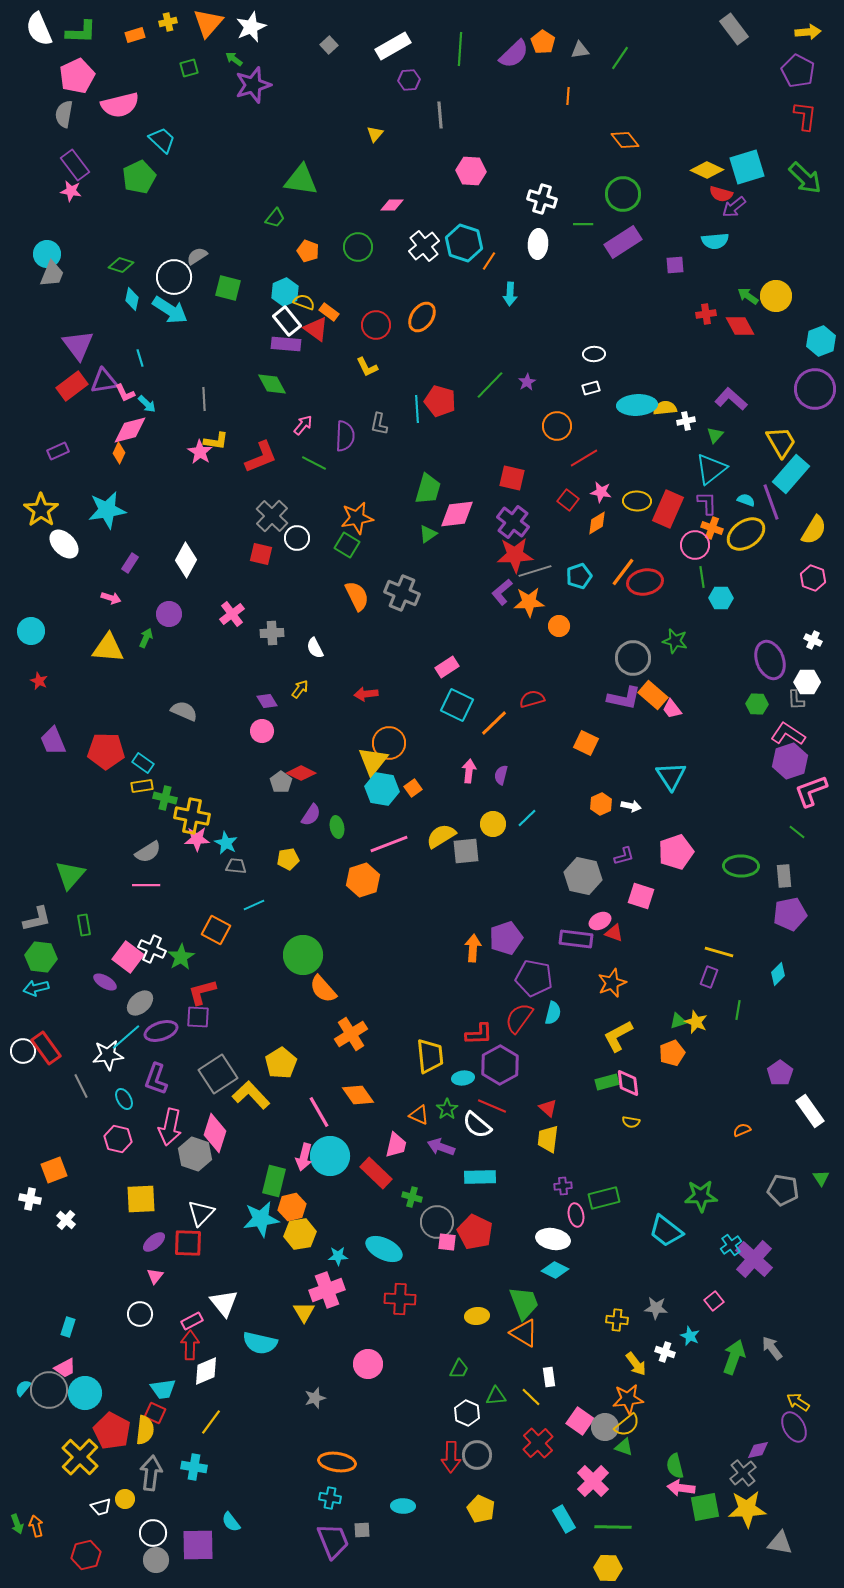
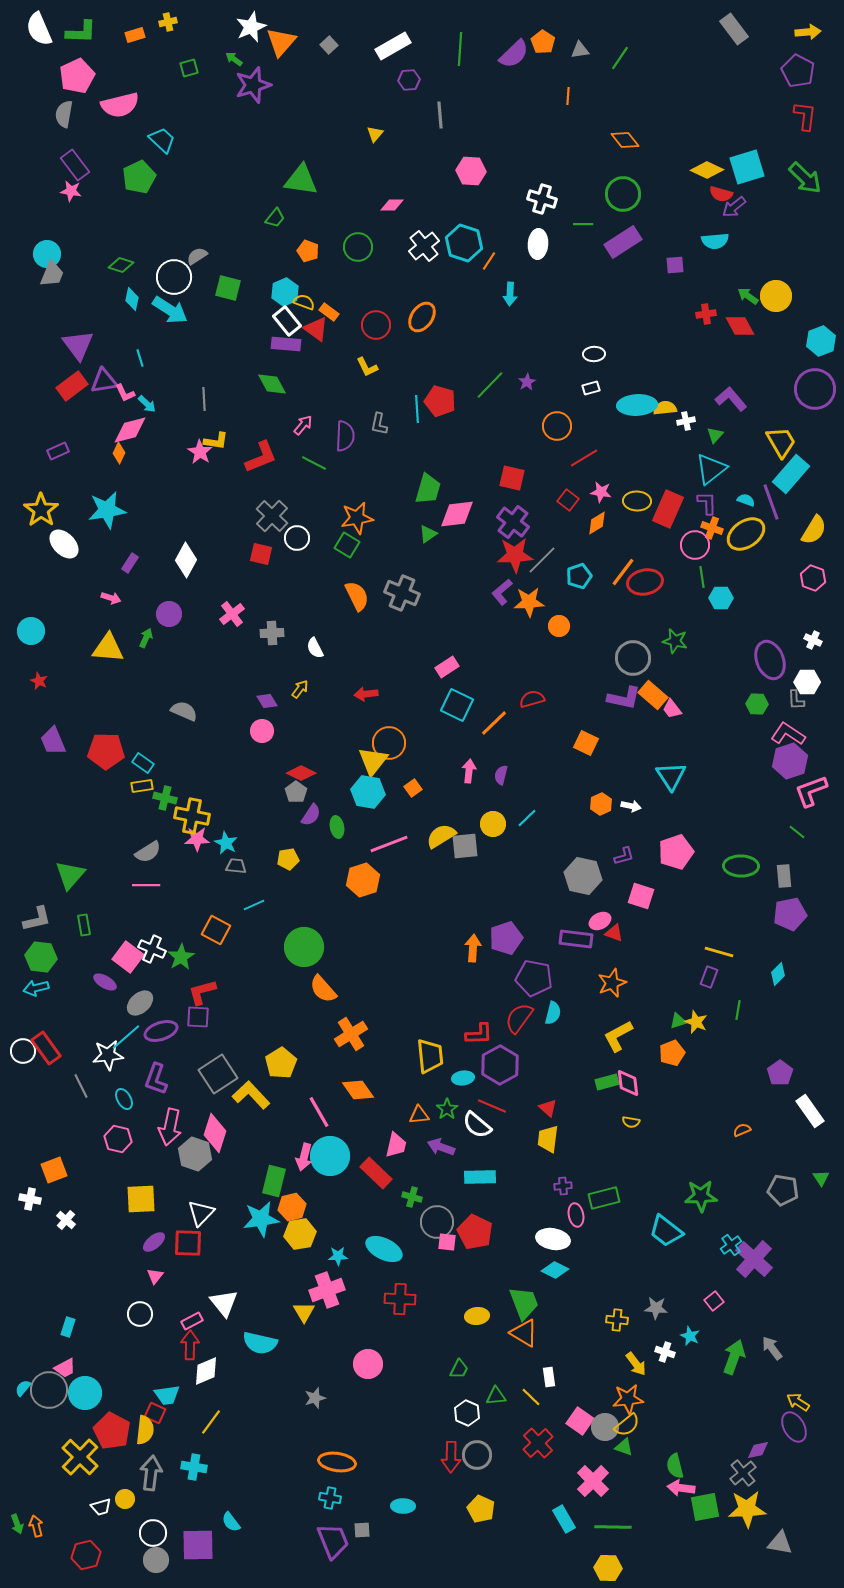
orange triangle at (208, 23): moved 73 px right, 19 px down
purple L-shape at (731, 399): rotated 8 degrees clockwise
gray line at (535, 571): moved 7 px right, 11 px up; rotated 28 degrees counterclockwise
gray pentagon at (281, 782): moved 15 px right, 10 px down
cyan hexagon at (382, 789): moved 14 px left, 3 px down
gray square at (466, 851): moved 1 px left, 5 px up
green circle at (303, 955): moved 1 px right, 8 px up
orange diamond at (358, 1095): moved 5 px up
orange triangle at (419, 1115): rotated 30 degrees counterclockwise
cyan trapezoid at (163, 1389): moved 4 px right, 6 px down
